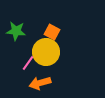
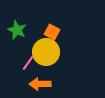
green star: moved 1 px right, 1 px up; rotated 18 degrees clockwise
orange arrow: moved 1 px down; rotated 15 degrees clockwise
